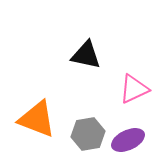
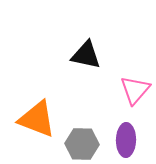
pink triangle: moved 1 px right, 1 px down; rotated 24 degrees counterclockwise
gray hexagon: moved 6 px left, 10 px down; rotated 12 degrees clockwise
purple ellipse: moved 2 px left; rotated 64 degrees counterclockwise
